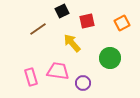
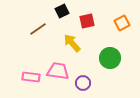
pink rectangle: rotated 66 degrees counterclockwise
